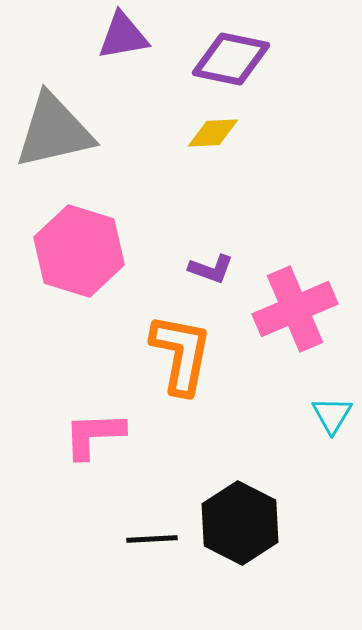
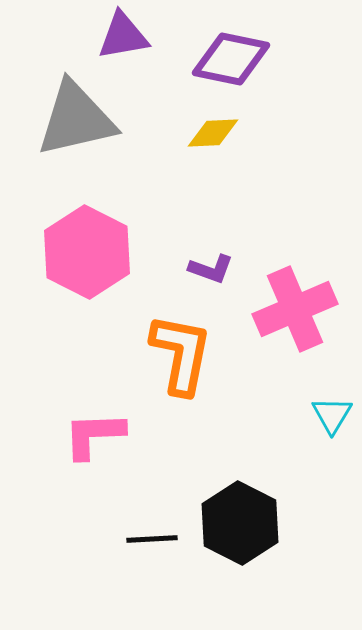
gray triangle: moved 22 px right, 12 px up
pink hexagon: moved 8 px right, 1 px down; rotated 10 degrees clockwise
